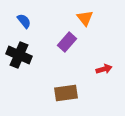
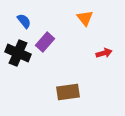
purple rectangle: moved 22 px left
black cross: moved 1 px left, 2 px up
red arrow: moved 16 px up
brown rectangle: moved 2 px right, 1 px up
